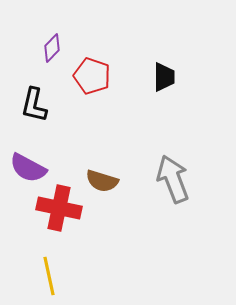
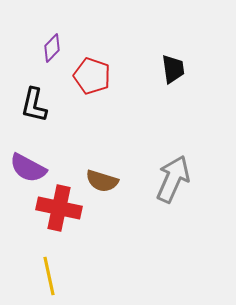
black trapezoid: moved 9 px right, 8 px up; rotated 8 degrees counterclockwise
gray arrow: rotated 45 degrees clockwise
